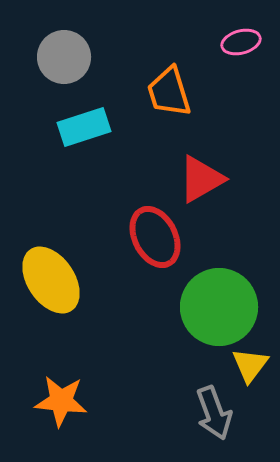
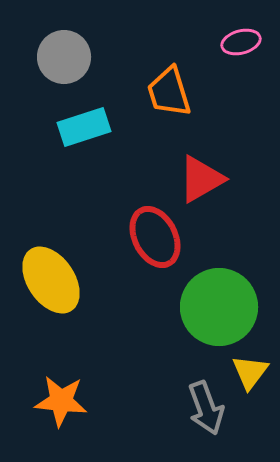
yellow triangle: moved 7 px down
gray arrow: moved 8 px left, 5 px up
